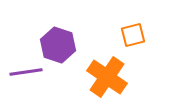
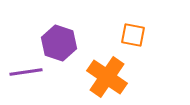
orange square: rotated 25 degrees clockwise
purple hexagon: moved 1 px right, 2 px up
